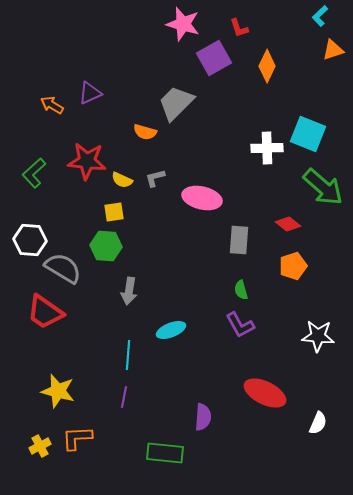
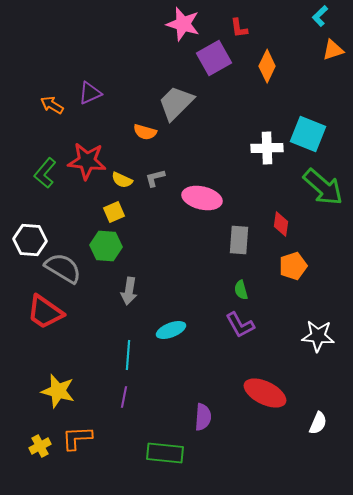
red L-shape: rotated 10 degrees clockwise
green L-shape: moved 11 px right; rotated 8 degrees counterclockwise
yellow square: rotated 15 degrees counterclockwise
red diamond: moved 7 px left; rotated 60 degrees clockwise
